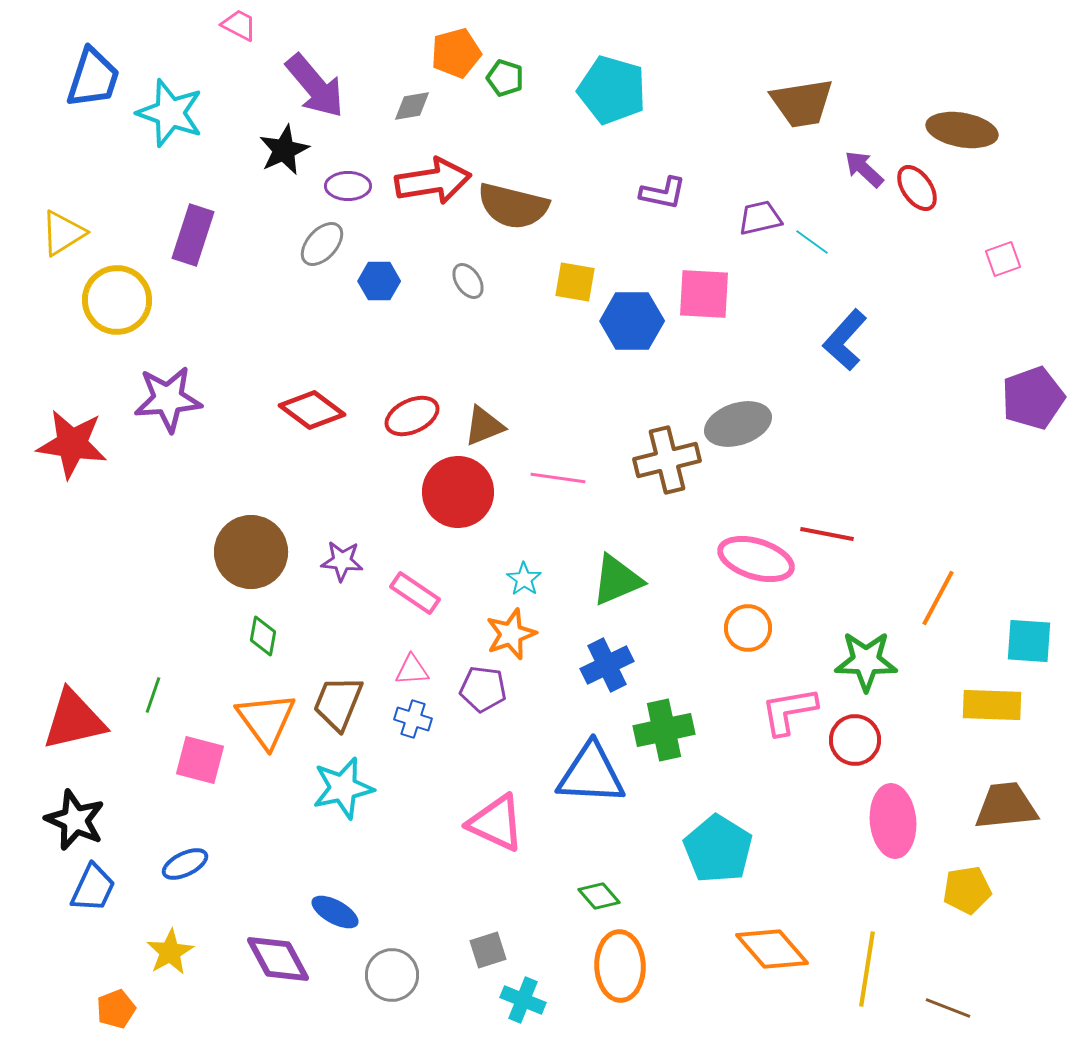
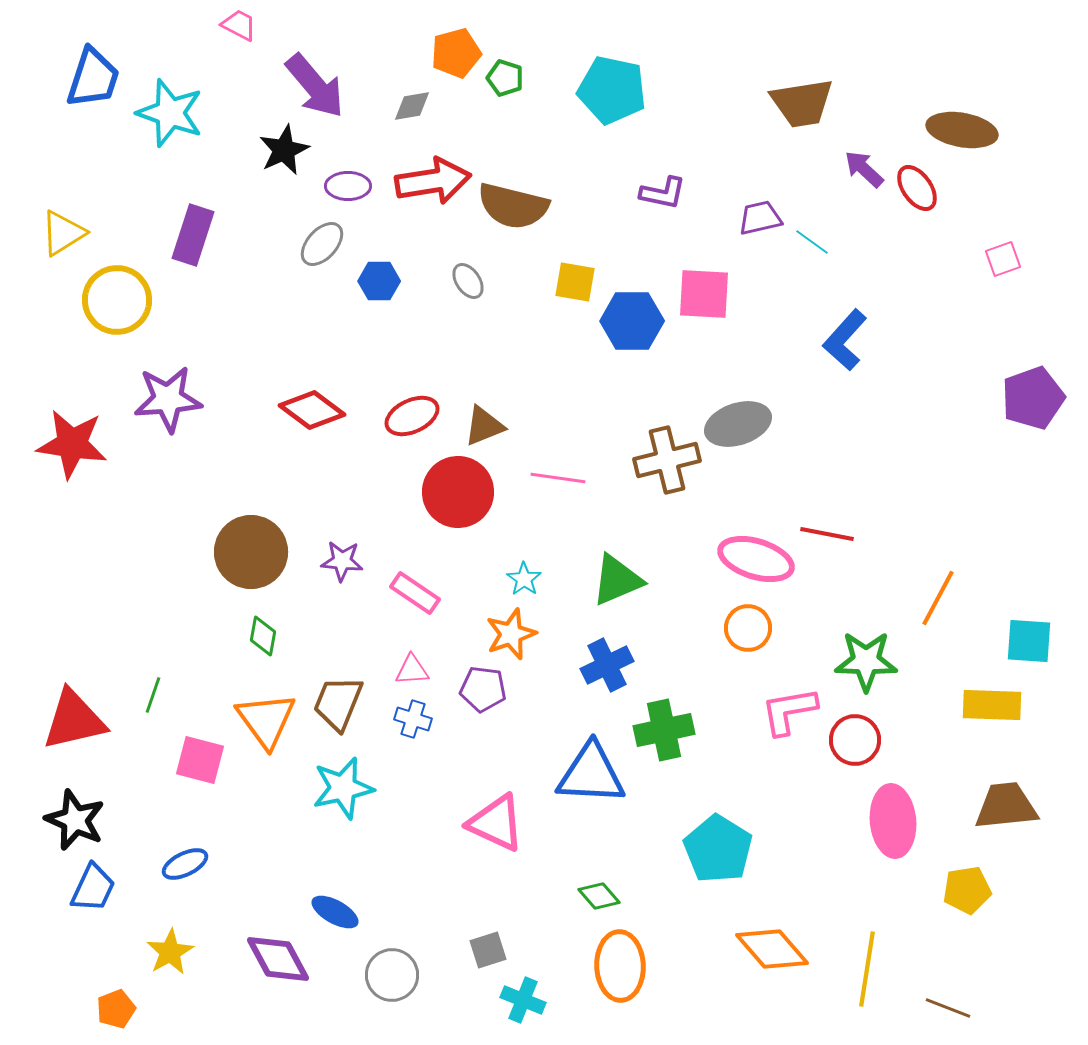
cyan pentagon at (612, 90): rotated 4 degrees counterclockwise
